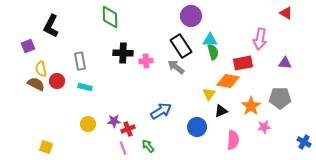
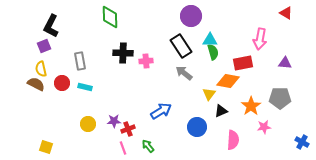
purple square: moved 16 px right
gray arrow: moved 8 px right, 6 px down
red circle: moved 5 px right, 2 px down
blue cross: moved 2 px left
